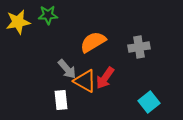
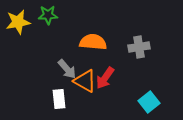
orange semicircle: rotated 36 degrees clockwise
white rectangle: moved 2 px left, 1 px up
